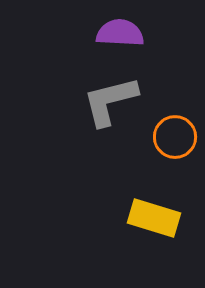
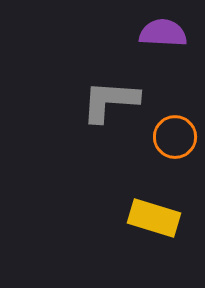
purple semicircle: moved 43 px right
gray L-shape: rotated 18 degrees clockwise
